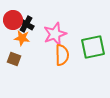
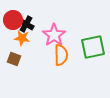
pink star: moved 1 px left, 1 px down; rotated 15 degrees counterclockwise
orange semicircle: moved 1 px left
